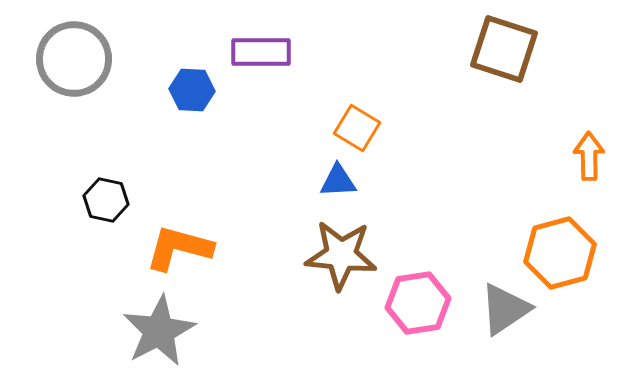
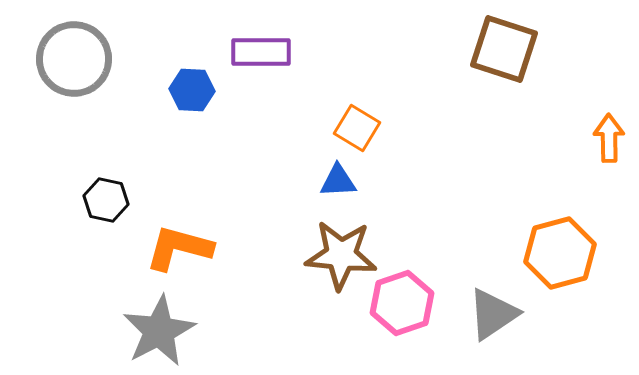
orange arrow: moved 20 px right, 18 px up
pink hexagon: moved 16 px left; rotated 10 degrees counterclockwise
gray triangle: moved 12 px left, 5 px down
